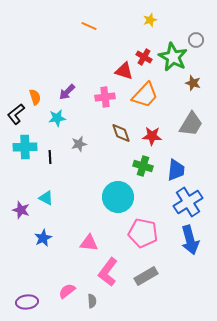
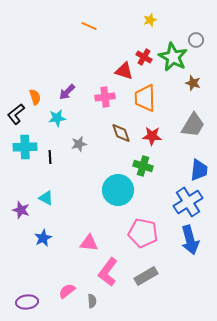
orange trapezoid: moved 3 px down; rotated 136 degrees clockwise
gray trapezoid: moved 2 px right, 1 px down
blue trapezoid: moved 23 px right
cyan circle: moved 7 px up
